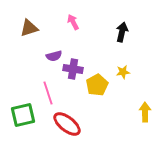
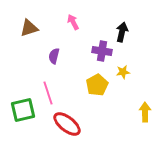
purple semicircle: rotated 119 degrees clockwise
purple cross: moved 29 px right, 18 px up
green square: moved 5 px up
